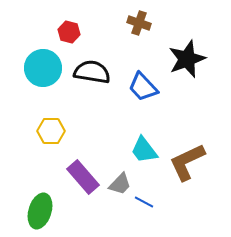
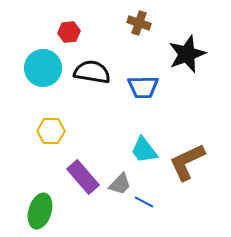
red hexagon: rotated 20 degrees counterclockwise
black star: moved 5 px up
blue trapezoid: rotated 48 degrees counterclockwise
